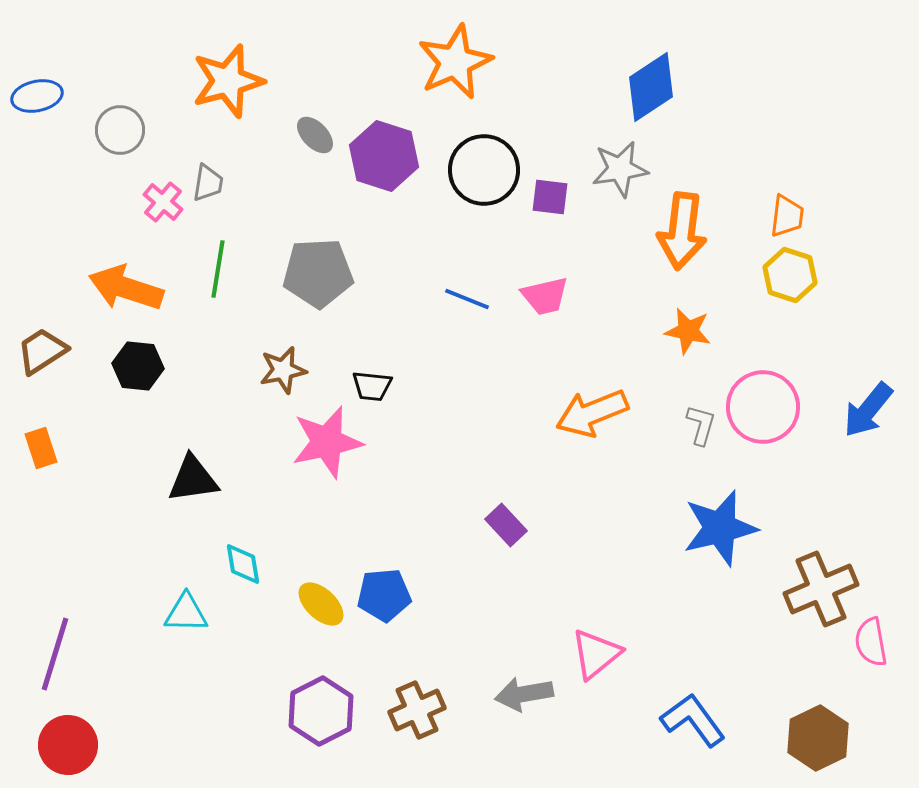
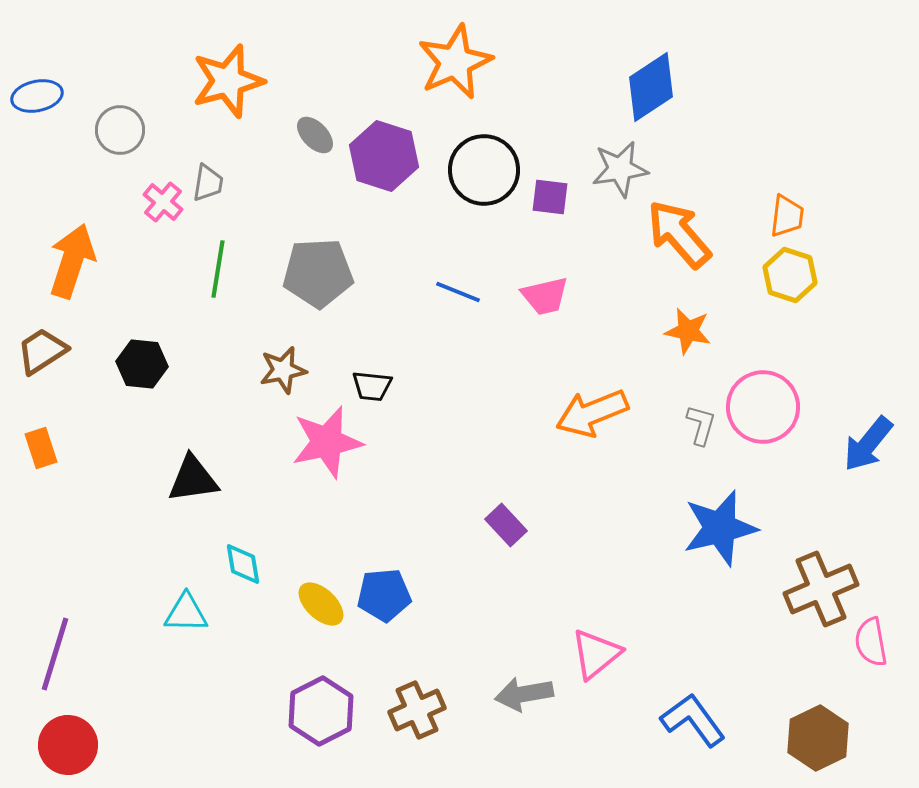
orange arrow at (682, 231): moved 3 px left, 3 px down; rotated 132 degrees clockwise
orange arrow at (126, 288): moved 54 px left, 27 px up; rotated 90 degrees clockwise
blue line at (467, 299): moved 9 px left, 7 px up
black hexagon at (138, 366): moved 4 px right, 2 px up
blue arrow at (868, 410): moved 34 px down
